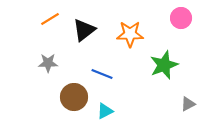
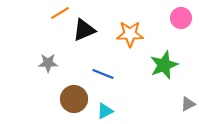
orange line: moved 10 px right, 6 px up
black triangle: rotated 15 degrees clockwise
blue line: moved 1 px right
brown circle: moved 2 px down
